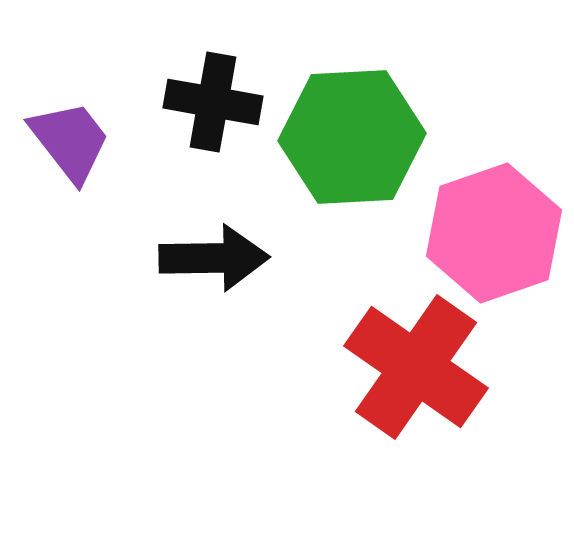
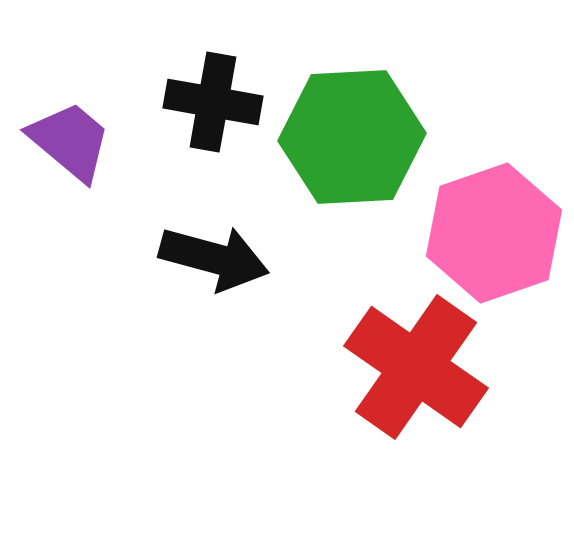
purple trapezoid: rotated 12 degrees counterclockwise
black arrow: rotated 16 degrees clockwise
